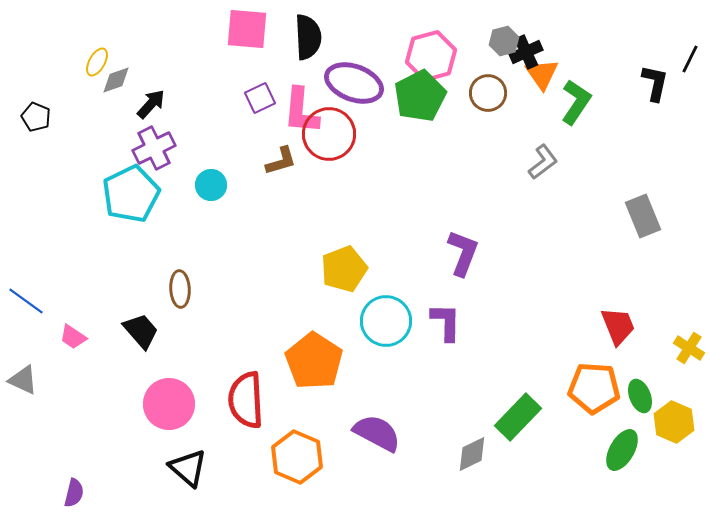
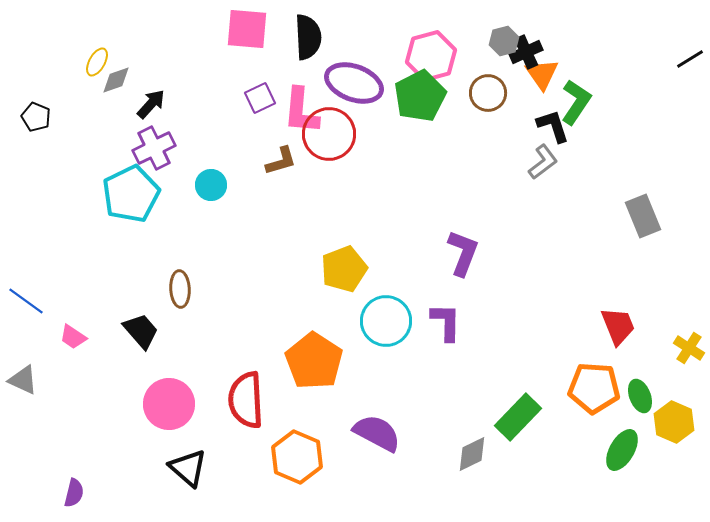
black line at (690, 59): rotated 32 degrees clockwise
black L-shape at (655, 83): moved 102 px left, 43 px down; rotated 30 degrees counterclockwise
